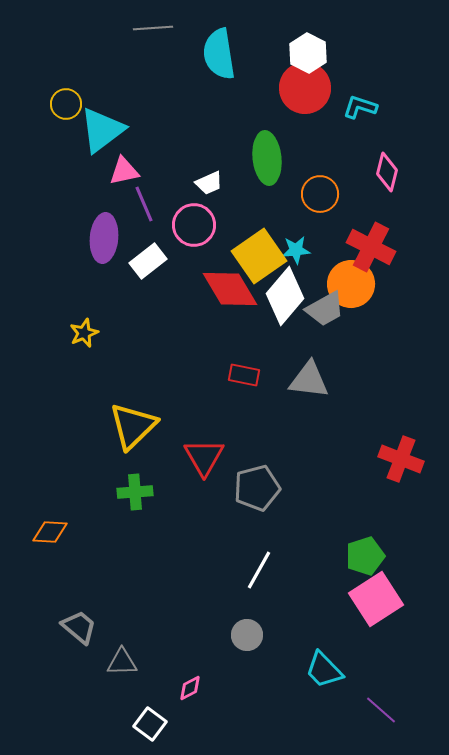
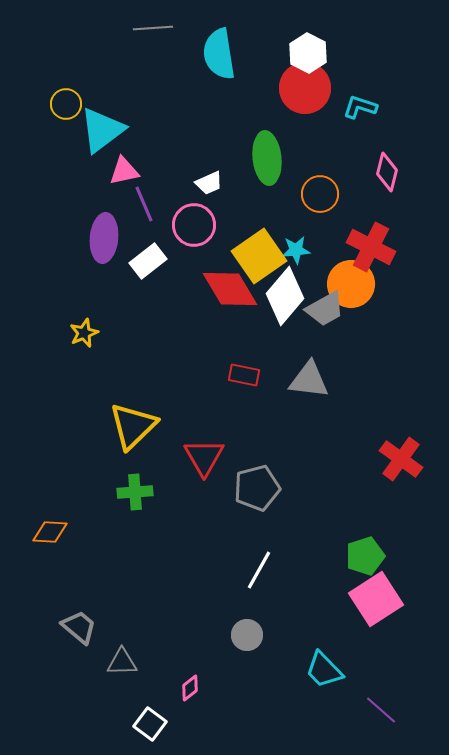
red cross at (401, 459): rotated 15 degrees clockwise
pink diamond at (190, 688): rotated 12 degrees counterclockwise
